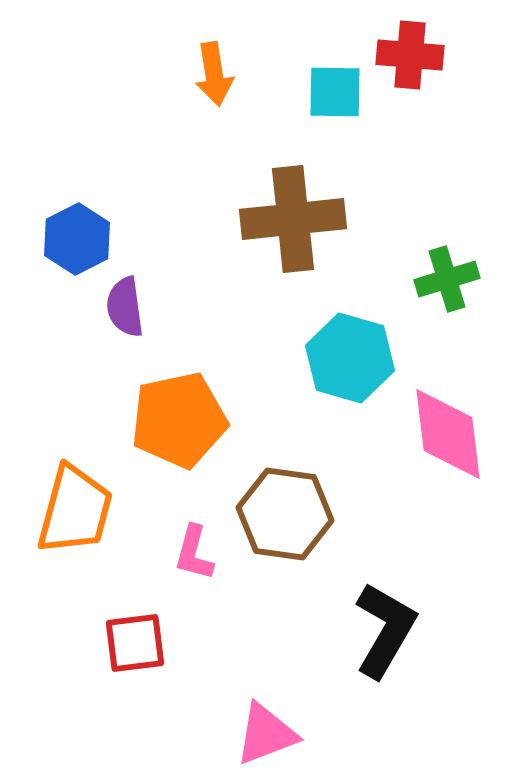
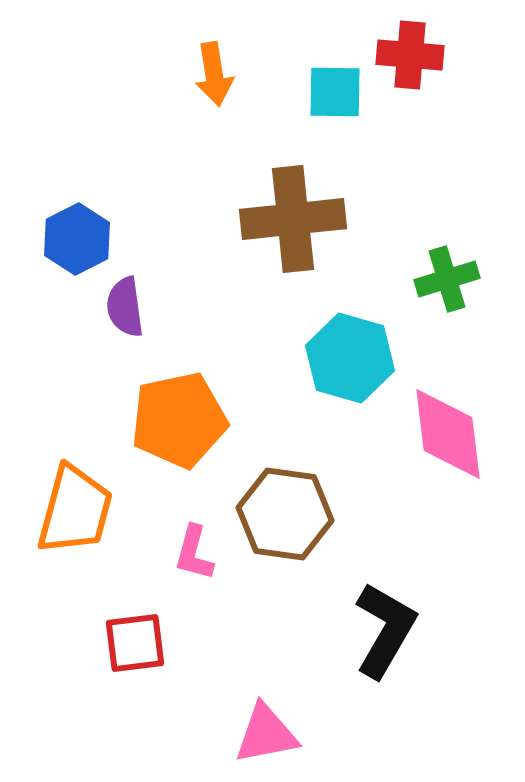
pink triangle: rotated 10 degrees clockwise
